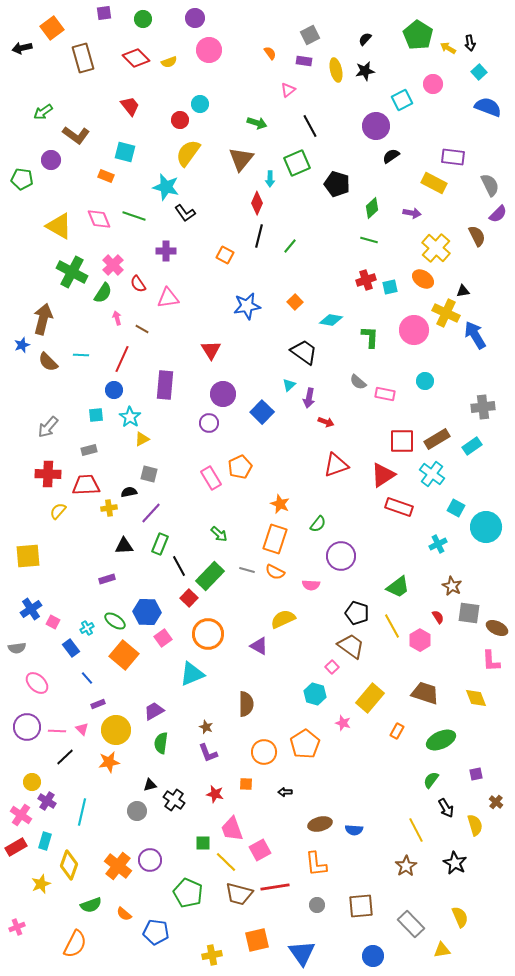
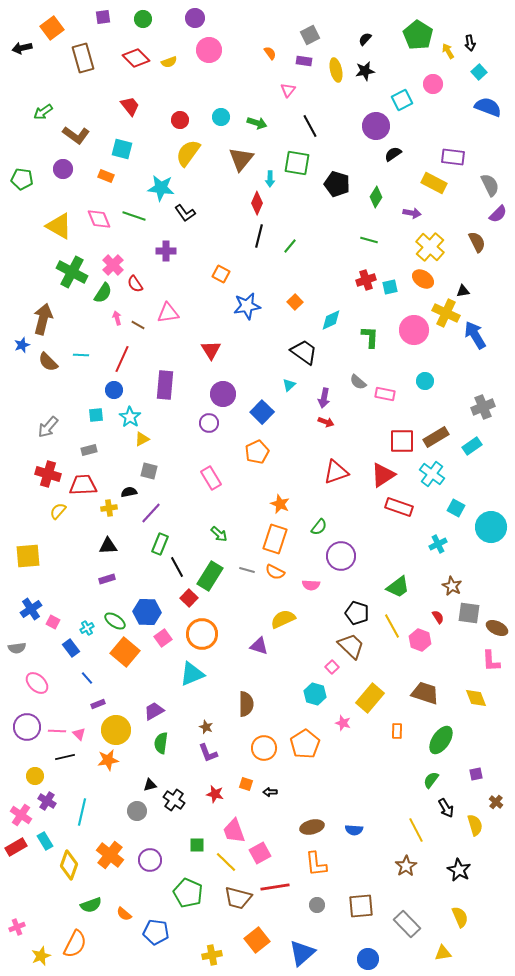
purple square at (104, 13): moved 1 px left, 4 px down
yellow arrow at (448, 48): moved 3 px down; rotated 28 degrees clockwise
pink triangle at (288, 90): rotated 14 degrees counterclockwise
cyan circle at (200, 104): moved 21 px right, 13 px down
cyan square at (125, 152): moved 3 px left, 3 px up
black semicircle at (391, 156): moved 2 px right, 2 px up
purple circle at (51, 160): moved 12 px right, 9 px down
green square at (297, 163): rotated 32 degrees clockwise
cyan star at (166, 187): moved 5 px left, 1 px down; rotated 8 degrees counterclockwise
green diamond at (372, 208): moved 4 px right, 11 px up; rotated 15 degrees counterclockwise
brown semicircle at (477, 236): moved 6 px down
yellow cross at (436, 248): moved 6 px left, 1 px up
orange square at (225, 255): moved 4 px left, 19 px down
red semicircle at (138, 284): moved 3 px left
pink triangle at (168, 298): moved 15 px down
cyan diamond at (331, 320): rotated 35 degrees counterclockwise
brown line at (142, 329): moved 4 px left, 4 px up
purple arrow at (309, 398): moved 15 px right
gray cross at (483, 407): rotated 15 degrees counterclockwise
brown rectangle at (437, 439): moved 1 px left, 2 px up
red triangle at (336, 465): moved 7 px down
orange pentagon at (240, 467): moved 17 px right, 15 px up
red cross at (48, 474): rotated 15 degrees clockwise
gray square at (149, 474): moved 3 px up
red trapezoid at (86, 485): moved 3 px left
green semicircle at (318, 524): moved 1 px right, 3 px down
cyan circle at (486, 527): moved 5 px right
black triangle at (124, 546): moved 16 px left
black line at (179, 566): moved 2 px left, 1 px down
green rectangle at (210, 576): rotated 12 degrees counterclockwise
orange circle at (208, 634): moved 6 px left
pink hexagon at (420, 640): rotated 10 degrees counterclockwise
purple triangle at (259, 646): rotated 12 degrees counterclockwise
brown trapezoid at (351, 646): rotated 8 degrees clockwise
orange square at (124, 655): moved 1 px right, 3 px up
pink triangle at (82, 729): moved 3 px left, 5 px down
orange rectangle at (397, 731): rotated 28 degrees counterclockwise
green ellipse at (441, 740): rotated 32 degrees counterclockwise
orange circle at (264, 752): moved 4 px up
black line at (65, 757): rotated 30 degrees clockwise
orange star at (109, 762): moved 1 px left, 2 px up
yellow circle at (32, 782): moved 3 px right, 6 px up
orange square at (246, 784): rotated 16 degrees clockwise
black arrow at (285, 792): moved 15 px left
brown ellipse at (320, 824): moved 8 px left, 3 px down
pink trapezoid at (232, 829): moved 2 px right, 2 px down
cyan rectangle at (45, 841): rotated 48 degrees counterclockwise
green square at (203, 843): moved 6 px left, 2 px down
pink square at (260, 850): moved 3 px down
black star at (455, 863): moved 4 px right, 7 px down
orange cross at (118, 866): moved 8 px left, 11 px up
yellow star at (41, 884): moved 72 px down
brown trapezoid at (239, 894): moved 1 px left, 4 px down
gray rectangle at (411, 924): moved 4 px left
orange square at (257, 940): rotated 25 degrees counterclockwise
yellow triangle at (442, 950): moved 1 px right, 3 px down
blue triangle at (302, 953): rotated 24 degrees clockwise
blue circle at (373, 956): moved 5 px left, 3 px down
